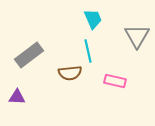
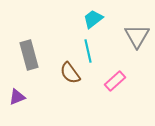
cyan trapezoid: rotated 105 degrees counterclockwise
gray rectangle: rotated 68 degrees counterclockwise
brown semicircle: rotated 60 degrees clockwise
pink rectangle: rotated 55 degrees counterclockwise
purple triangle: rotated 24 degrees counterclockwise
